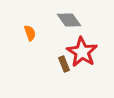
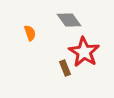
red star: moved 2 px right
brown rectangle: moved 1 px right, 4 px down
